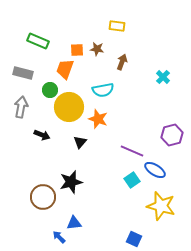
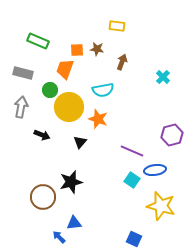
blue ellipse: rotated 40 degrees counterclockwise
cyan square: rotated 21 degrees counterclockwise
